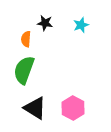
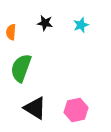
orange semicircle: moved 15 px left, 7 px up
green semicircle: moved 3 px left, 2 px up
pink hexagon: moved 3 px right, 2 px down; rotated 20 degrees clockwise
